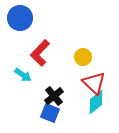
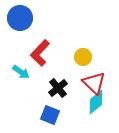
cyan arrow: moved 2 px left, 3 px up
black cross: moved 4 px right, 8 px up
blue square: moved 2 px down
